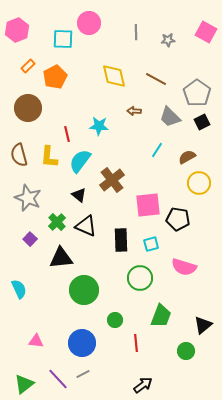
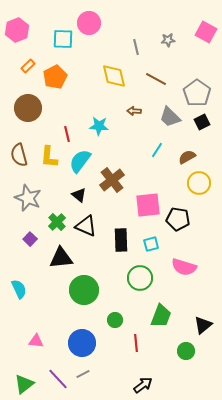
gray line at (136, 32): moved 15 px down; rotated 14 degrees counterclockwise
